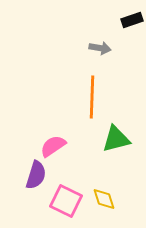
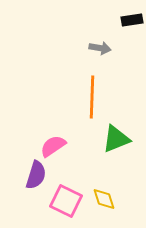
black rectangle: rotated 10 degrees clockwise
green triangle: rotated 8 degrees counterclockwise
